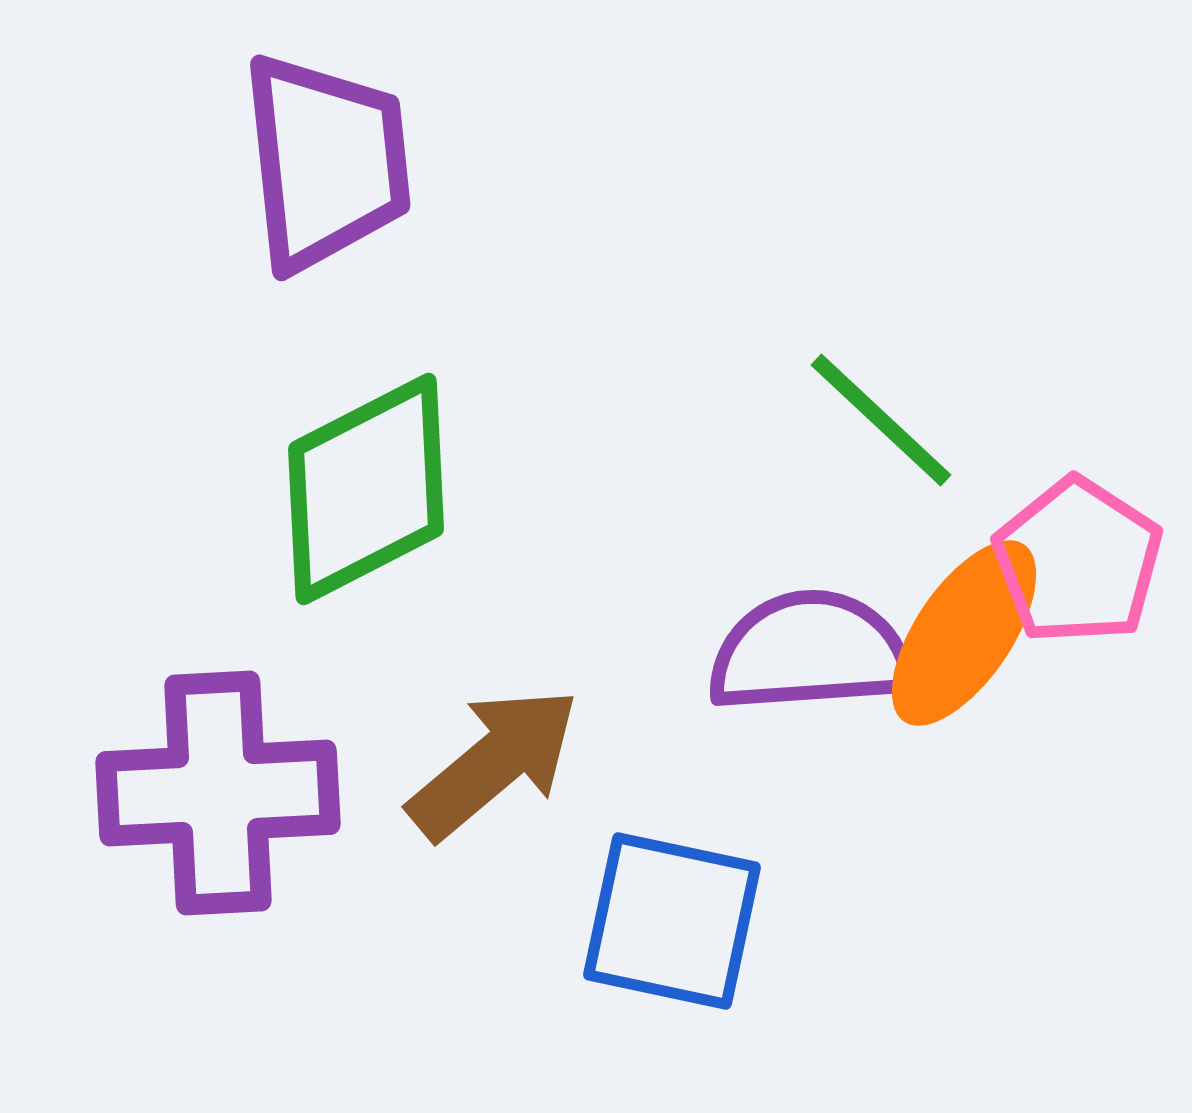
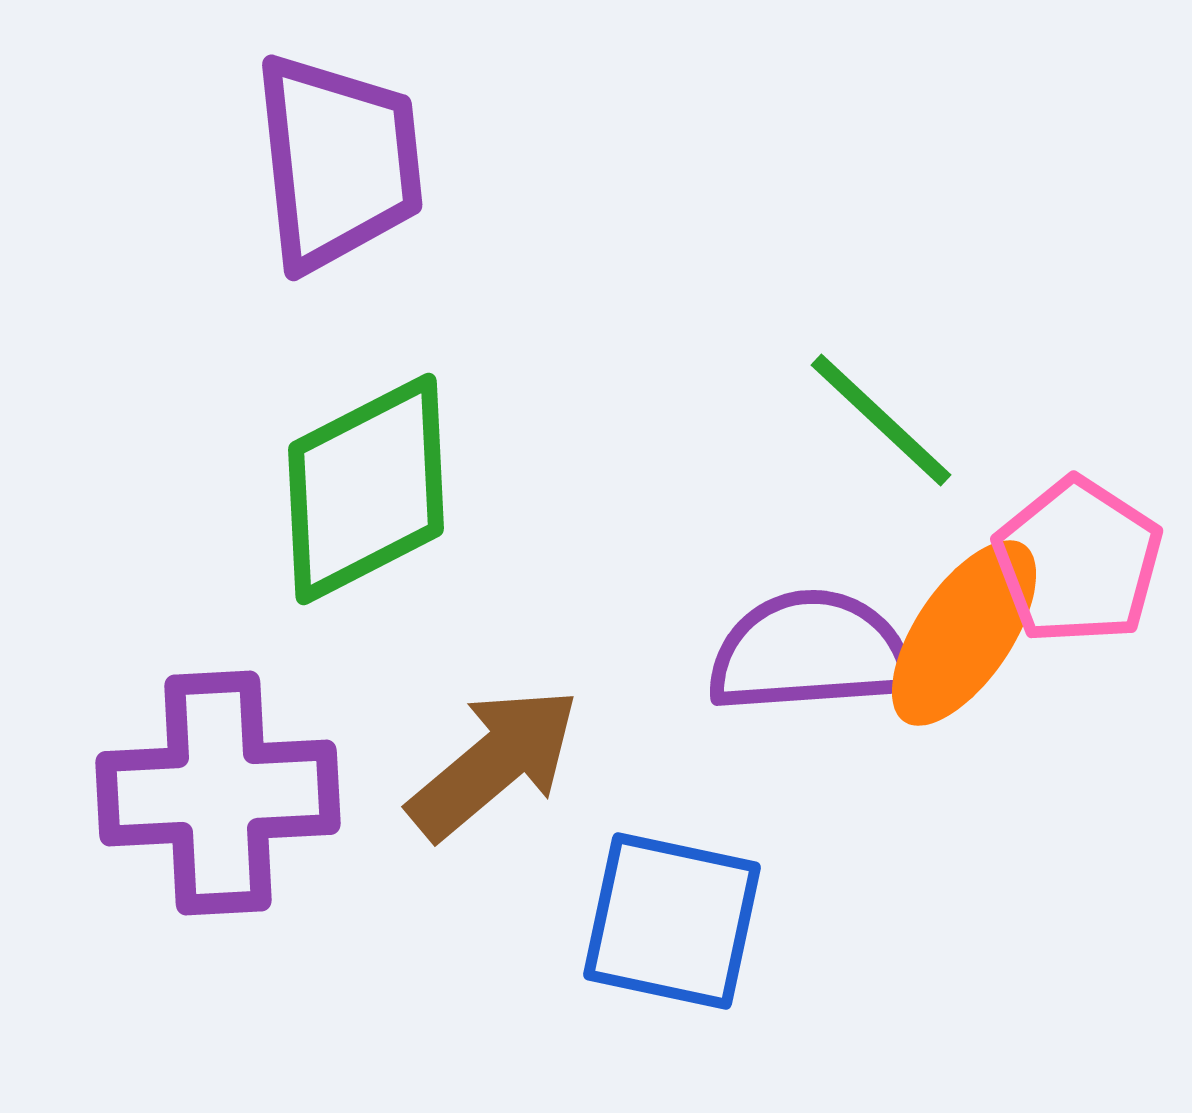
purple trapezoid: moved 12 px right
